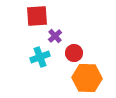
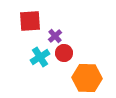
red square: moved 7 px left, 5 px down
red circle: moved 10 px left
cyan cross: rotated 12 degrees counterclockwise
